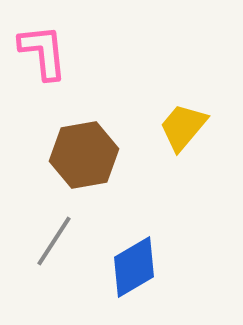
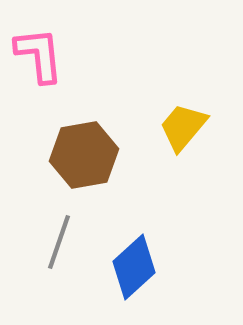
pink L-shape: moved 4 px left, 3 px down
gray line: moved 5 px right, 1 px down; rotated 14 degrees counterclockwise
blue diamond: rotated 12 degrees counterclockwise
